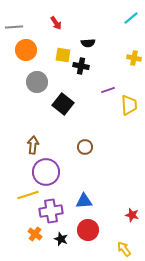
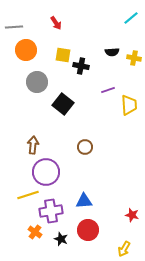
black semicircle: moved 24 px right, 9 px down
orange cross: moved 2 px up
yellow arrow: rotated 112 degrees counterclockwise
